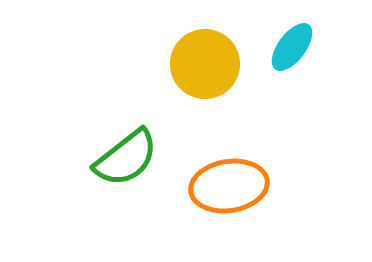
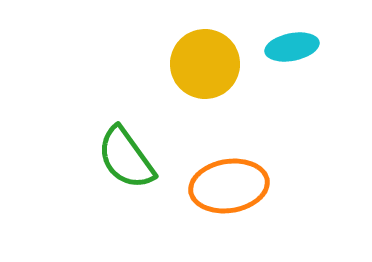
cyan ellipse: rotated 42 degrees clockwise
green semicircle: rotated 92 degrees clockwise
